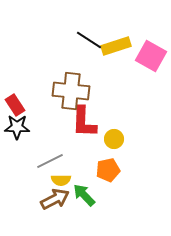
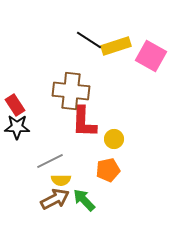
green arrow: moved 5 px down
